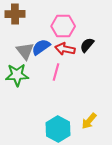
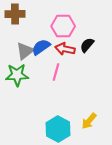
gray triangle: rotated 30 degrees clockwise
